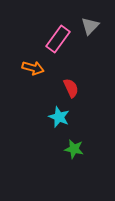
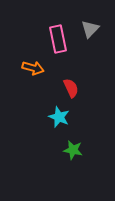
gray triangle: moved 3 px down
pink rectangle: rotated 48 degrees counterclockwise
green star: moved 1 px left, 1 px down
